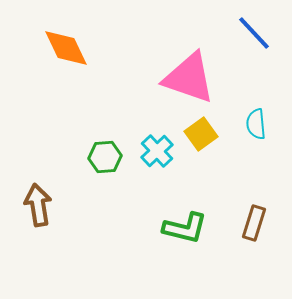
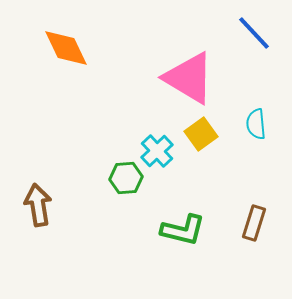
pink triangle: rotated 12 degrees clockwise
green hexagon: moved 21 px right, 21 px down
green L-shape: moved 2 px left, 2 px down
